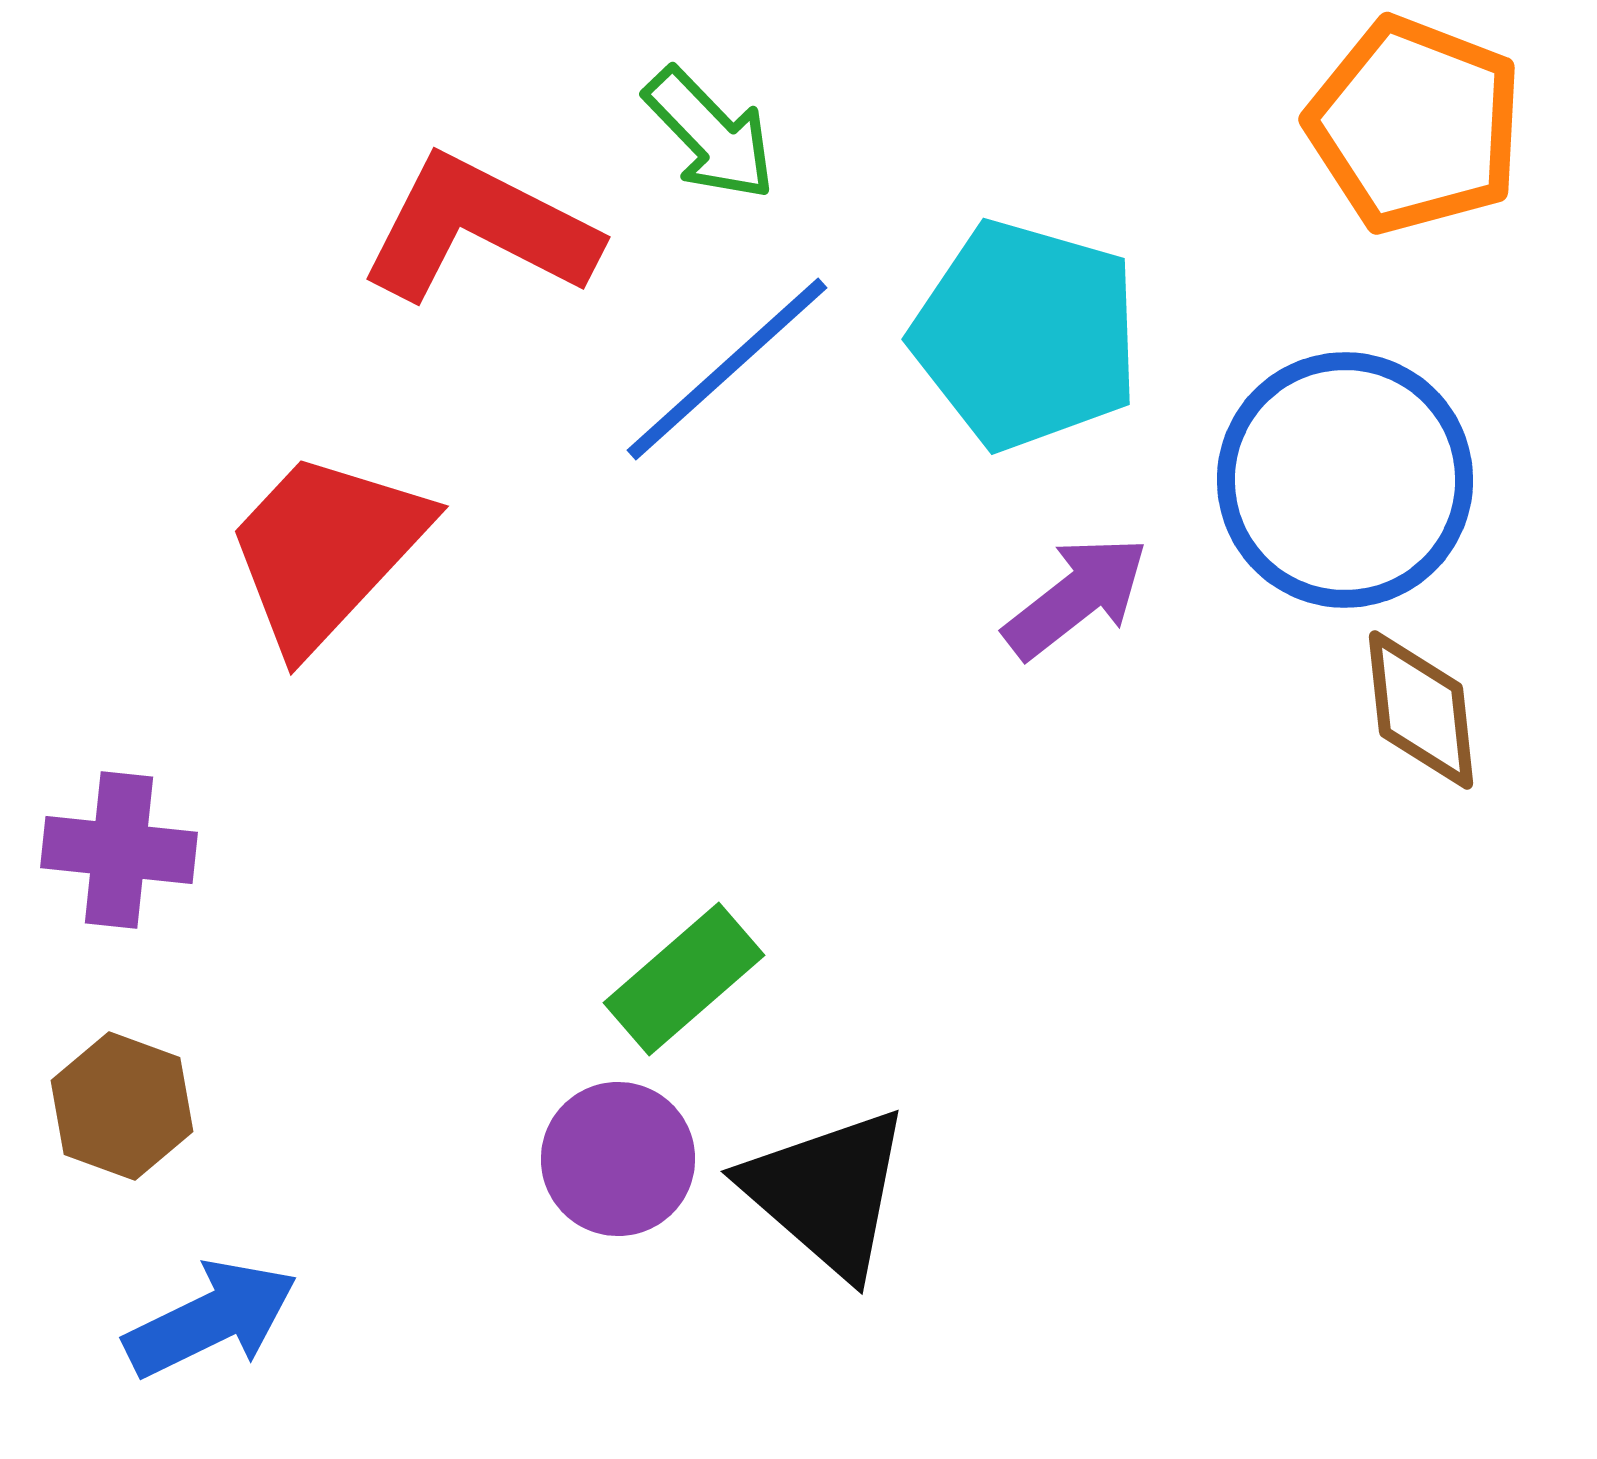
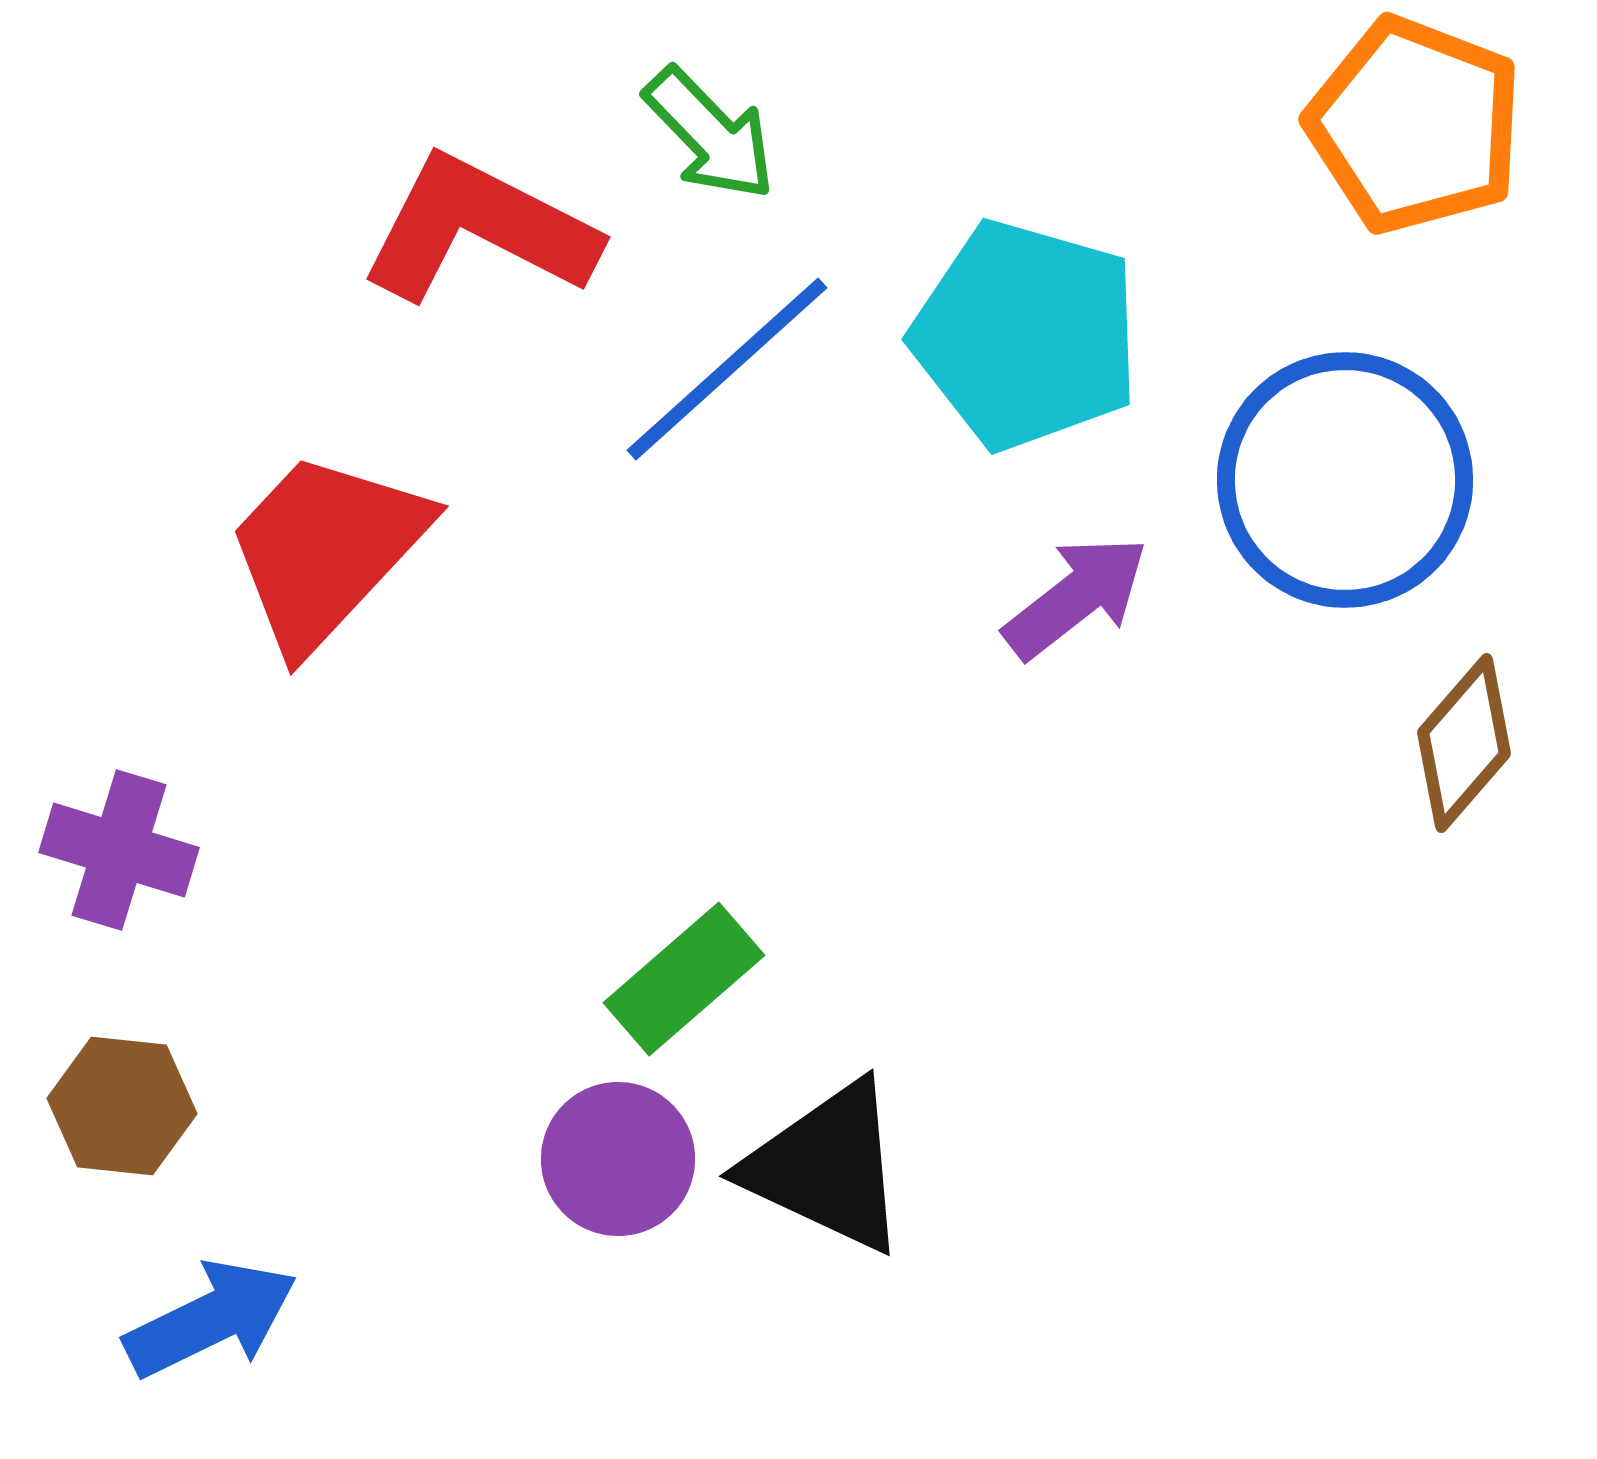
brown diamond: moved 43 px right, 33 px down; rotated 47 degrees clockwise
purple cross: rotated 11 degrees clockwise
brown hexagon: rotated 14 degrees counterclockwise
black triangle: moved 25 px up; rotated 16 degrees counterclockwise
